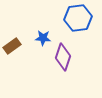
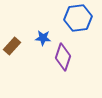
brown rectangle: rotated 12 degrees counterclockwise
